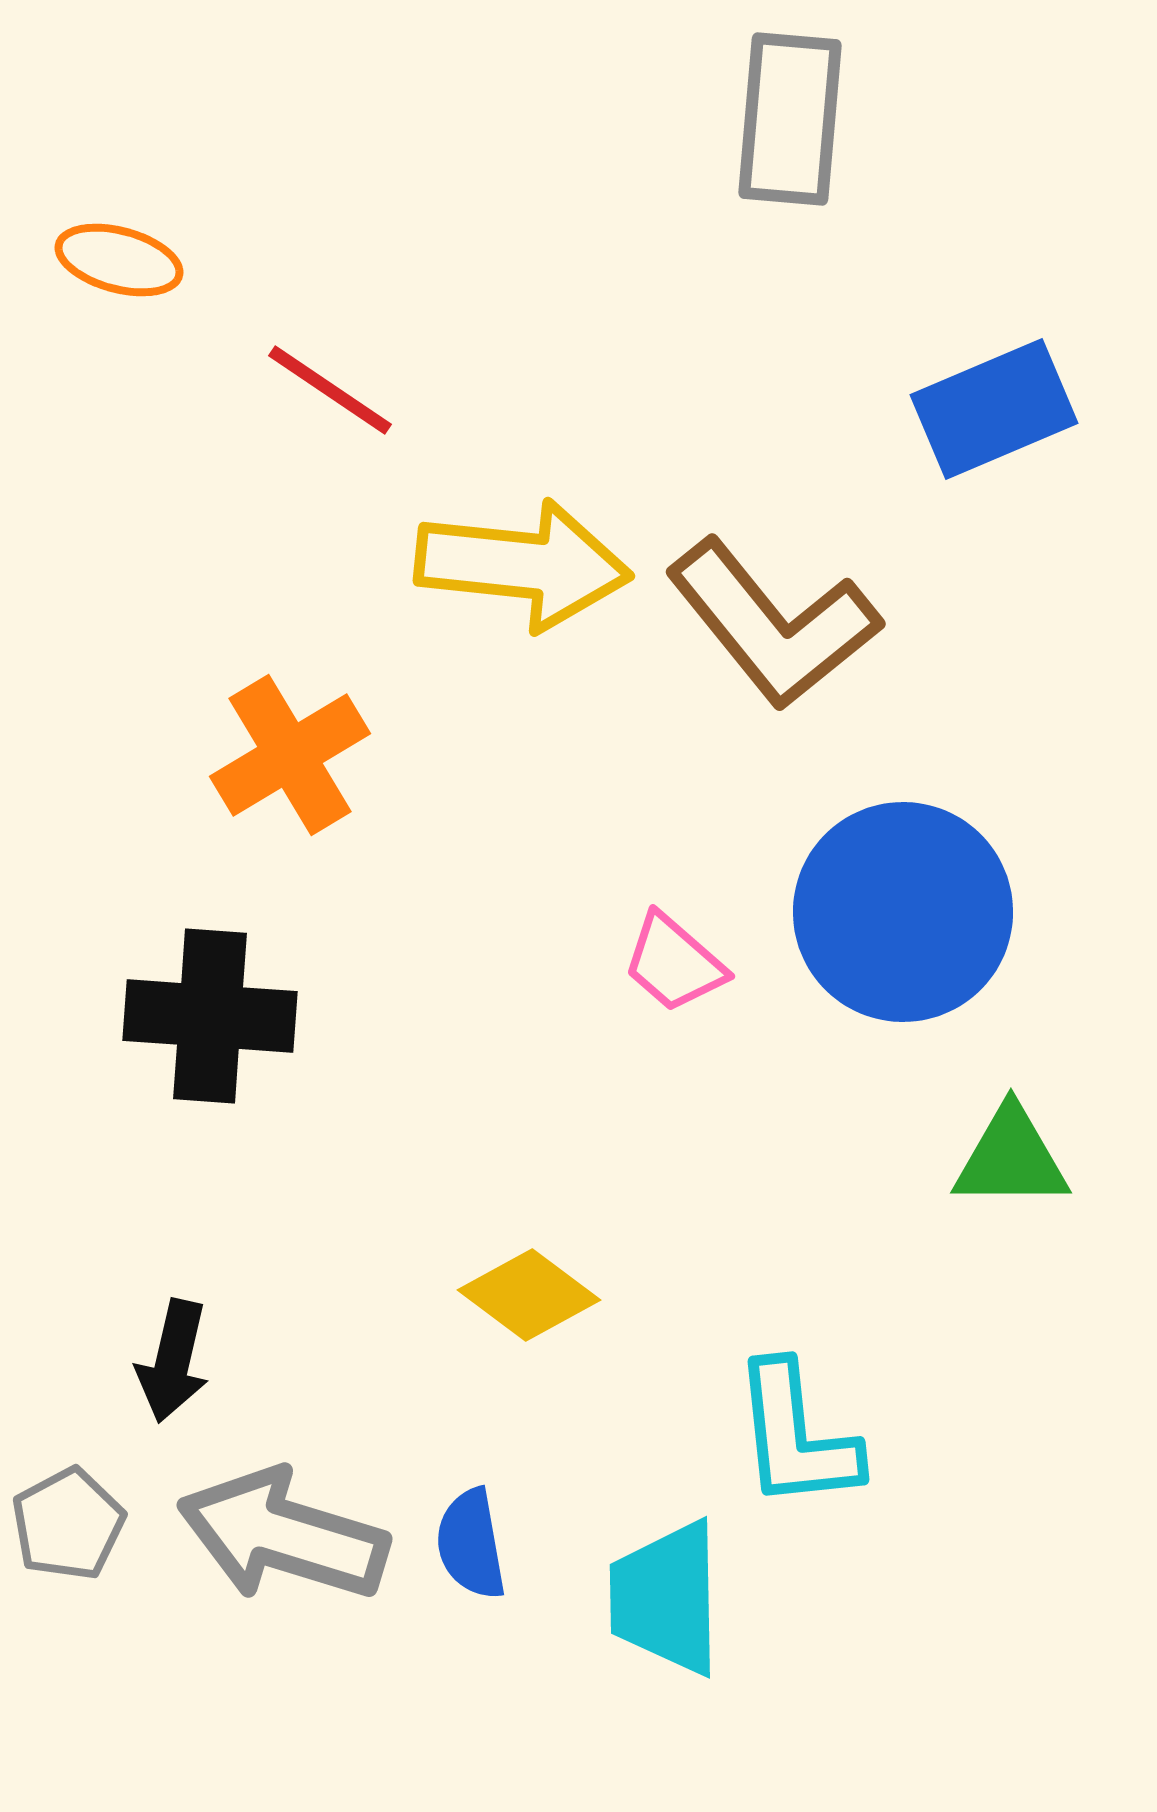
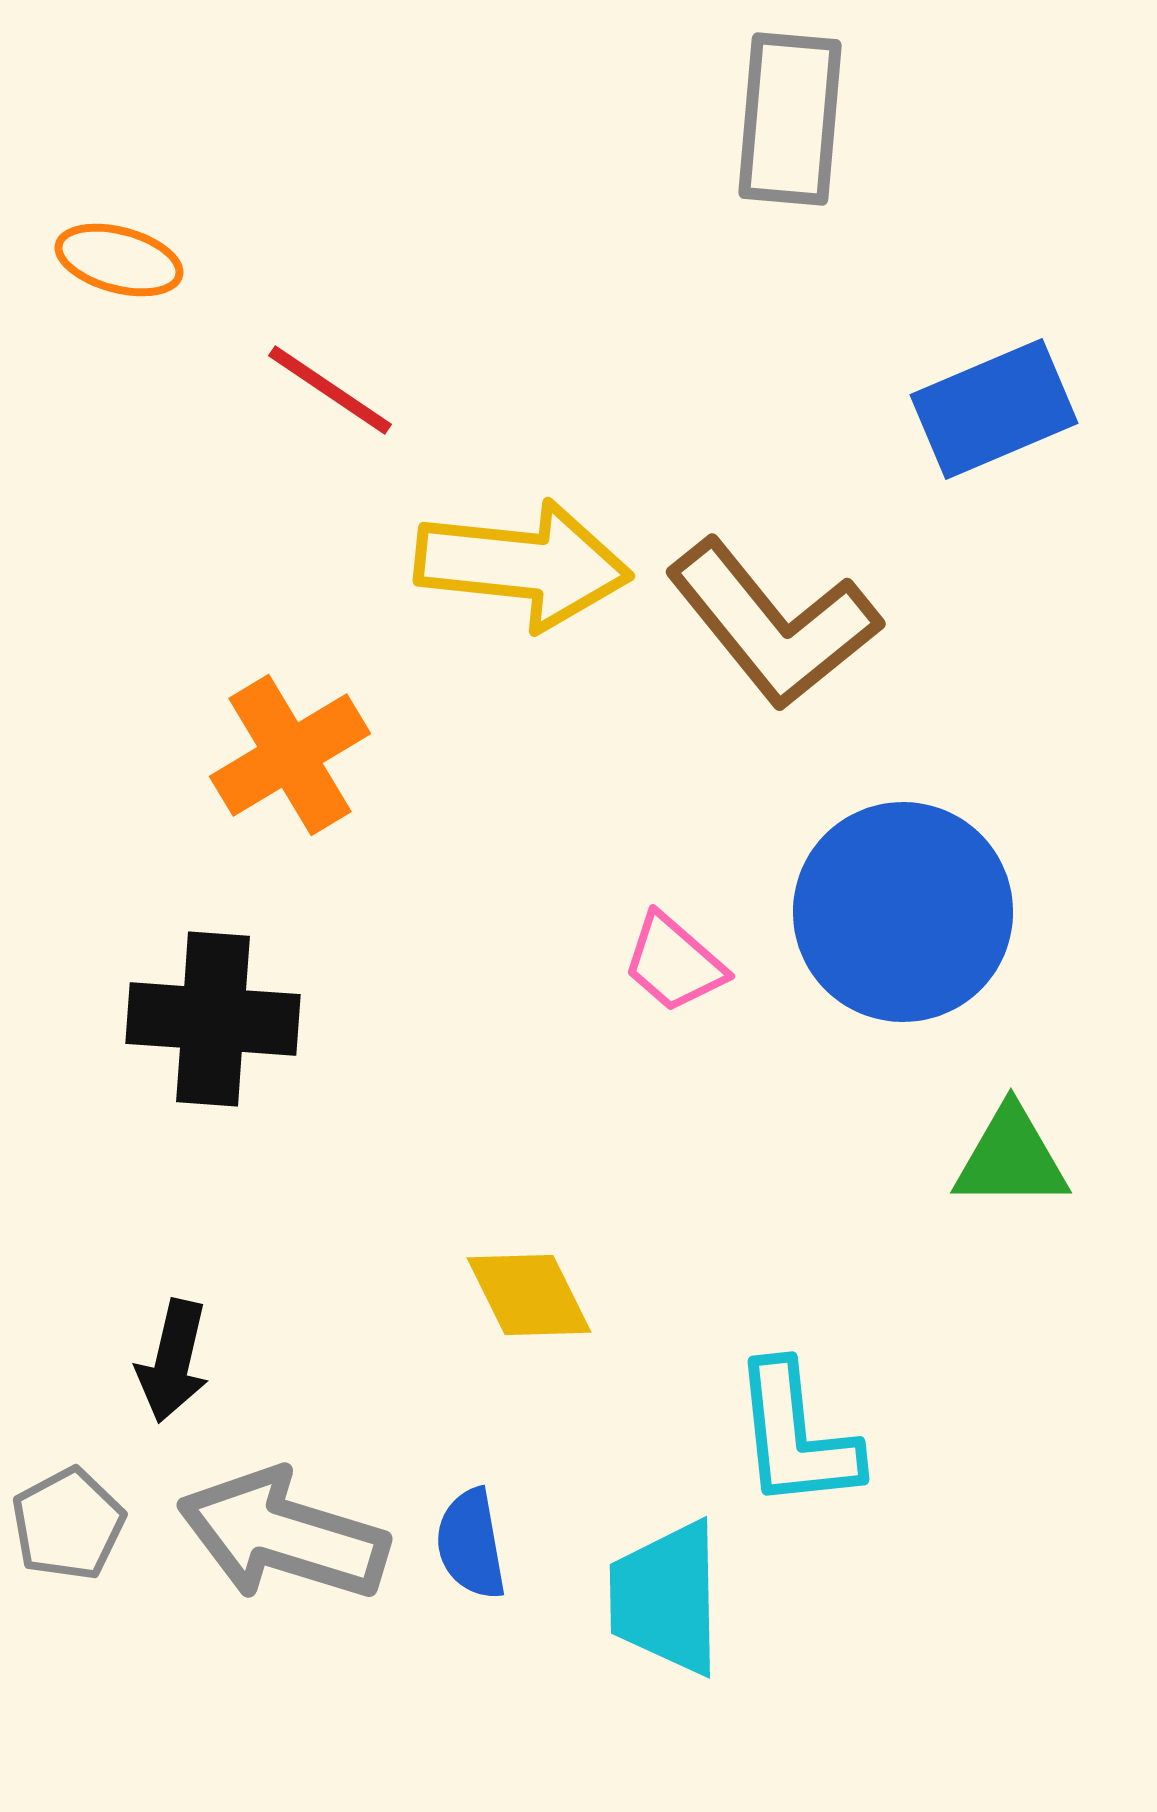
black cross: moved 3 px right, 3 px down
yellow diamond: rotated 27 degrees clockwise
